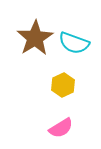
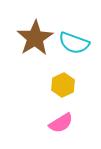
pink semicircle: moved 5 px up
